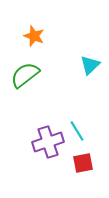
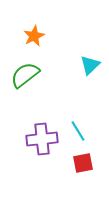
orange star: rotated 25 degrees clockwise
cyan line: moved 1 px right
purple cross: moved 6 px left, 3 px up; rotated 12 degrees clockwise
